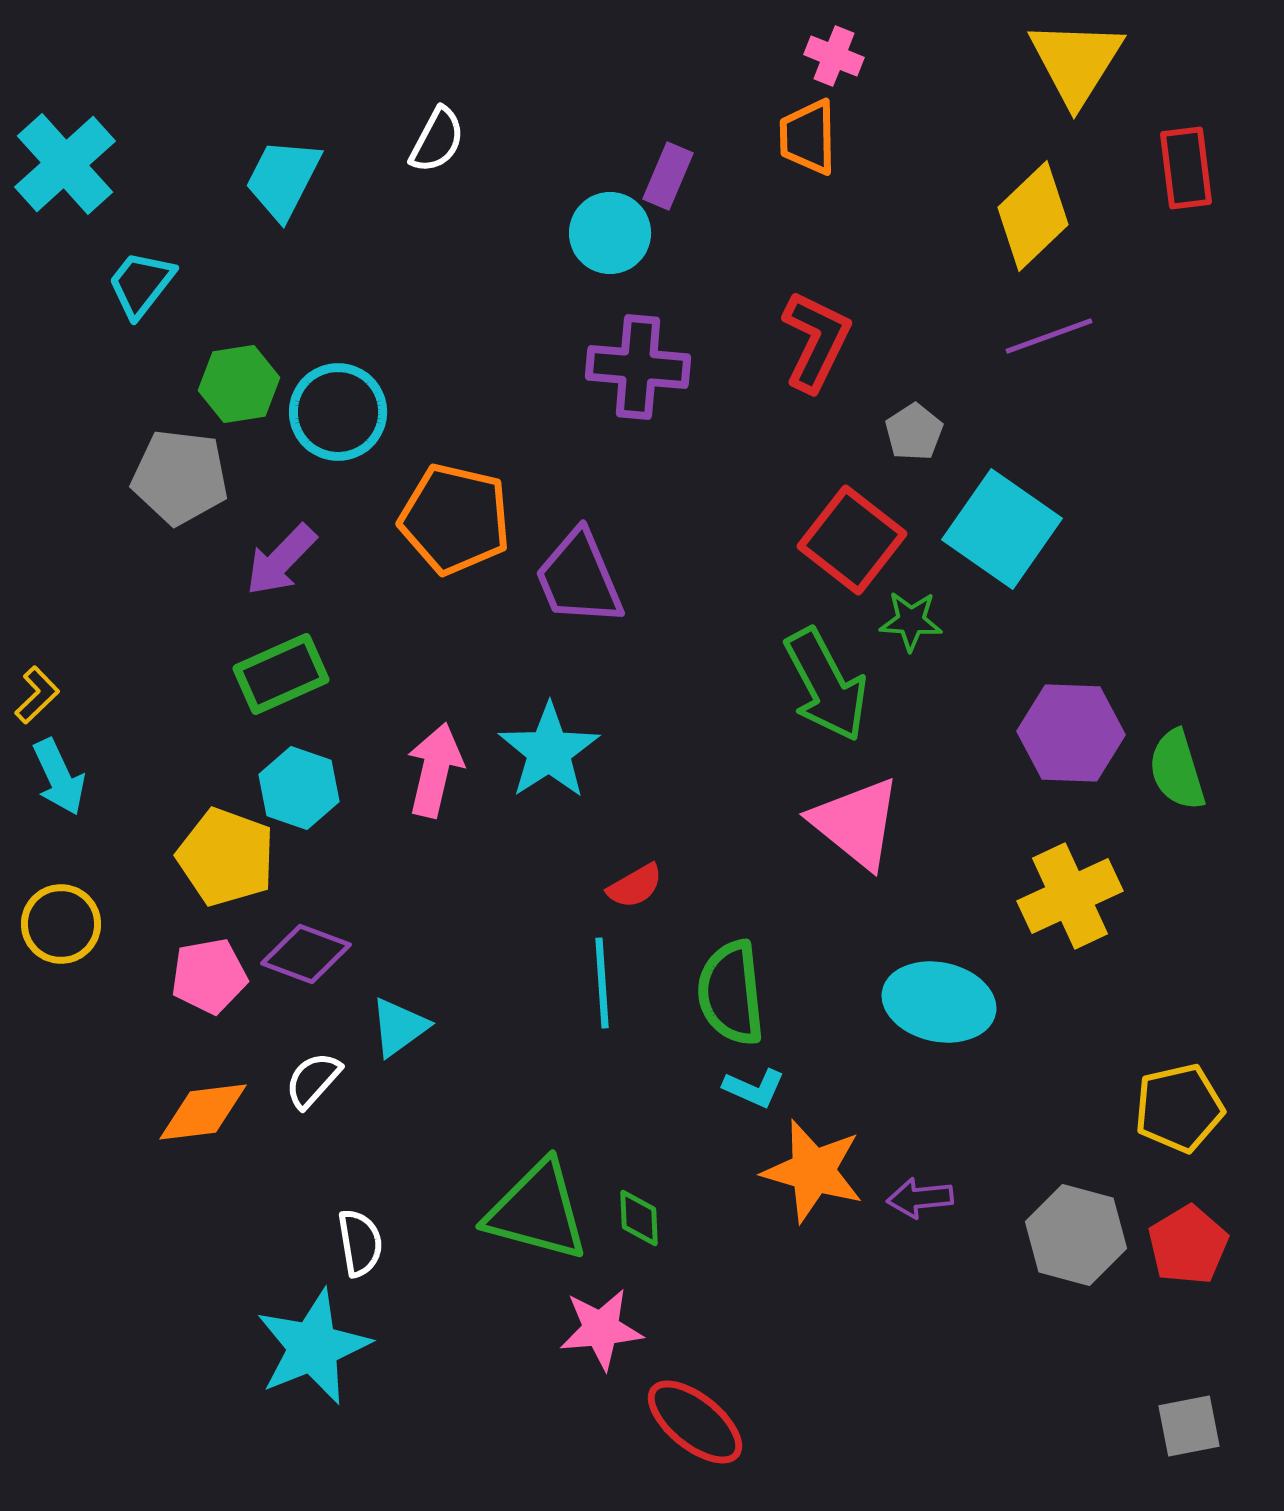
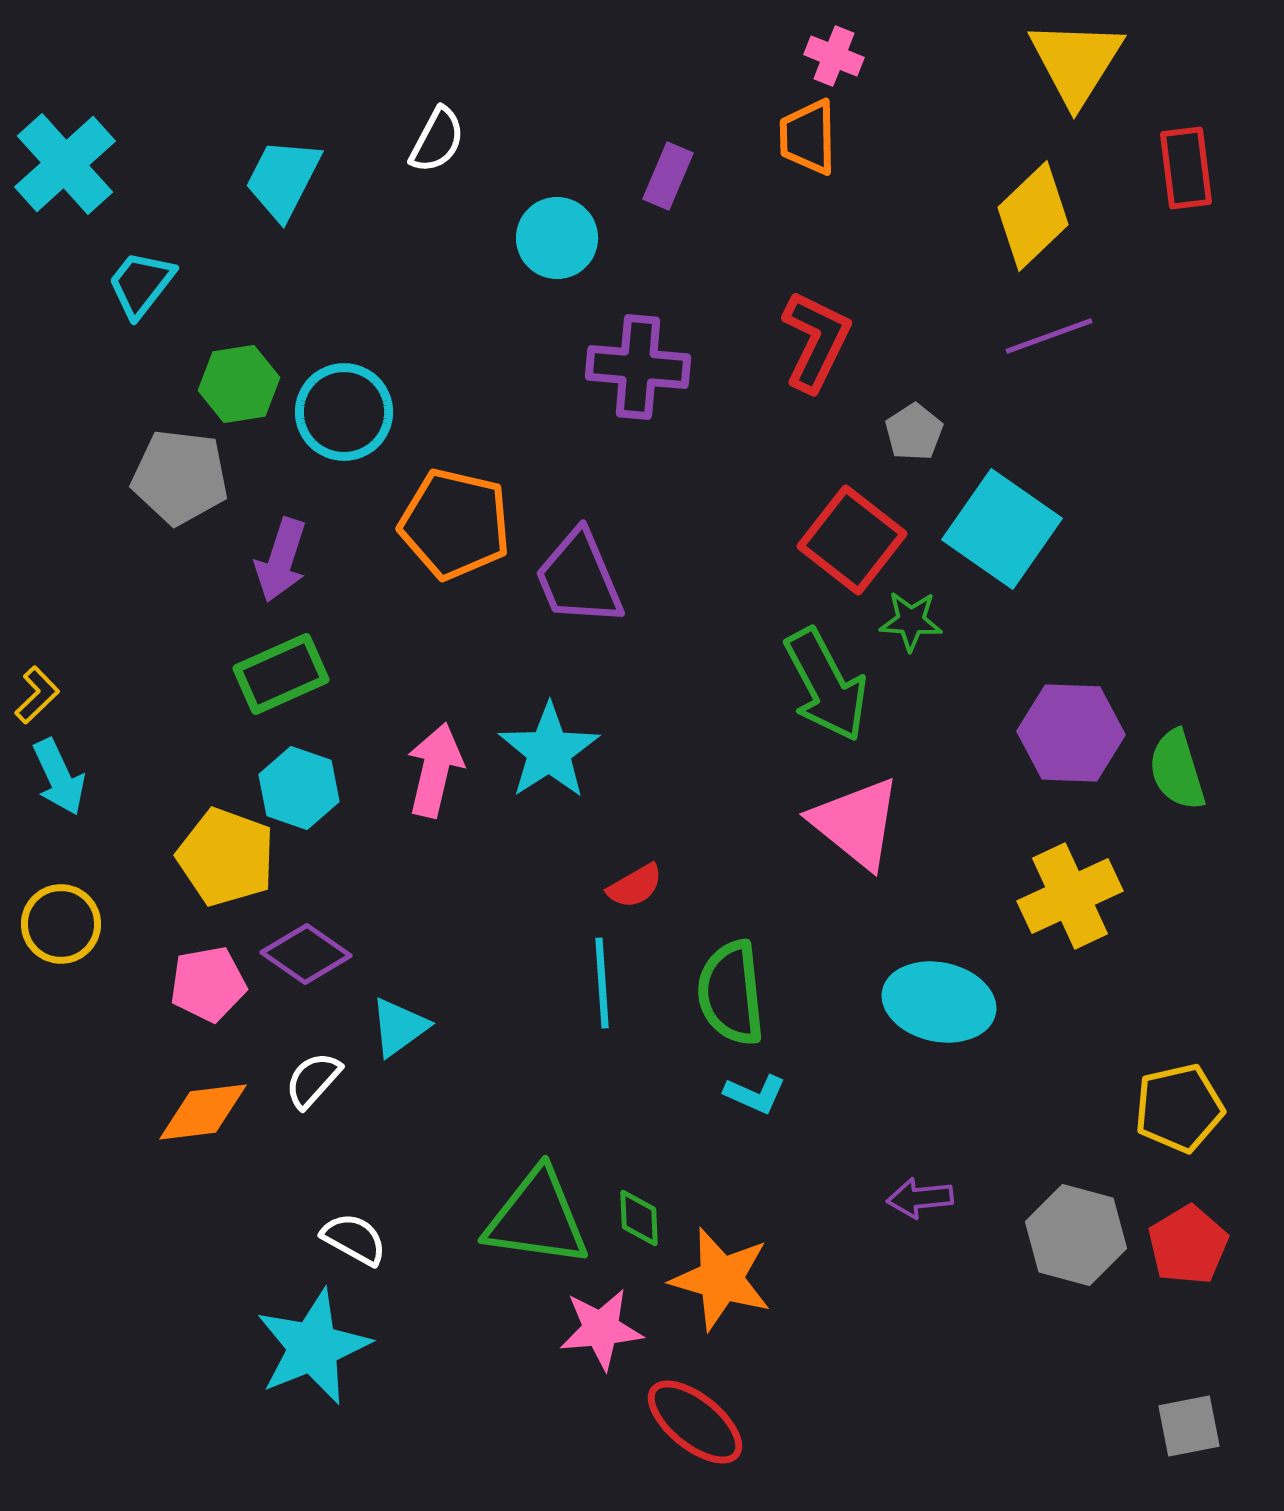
cyan circle at (610, 233): moved 53 px left, 5 px down
cyan circle at (338, 412): moved 6 px right
orange pentagon at (455, 519): moved 5 px down
purple arrow at (281, 560): rotated 26 degrees counterclockwise
purple diamond at (306, 954): rotated 14 degrees clockwise
pink pentagon at (209, 976): moved 1 px left, 8 px down
cyan L-shape at (754, 1088): moved 1 px right, 6 px down
orange star at (813, 1171): moved 92 px left, 108 px down
green triangle at (537, 1211): moved 7 px down; rotated 7 degrees counterclockwise
white semicircle at (360, 1243): moved 6 px left, 4 px up; rotated 52 degrees counterclockwise
